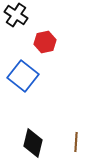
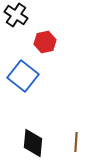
black diamond: rotated 8 degrees counterclockwise
